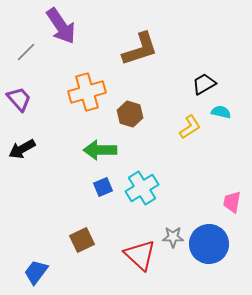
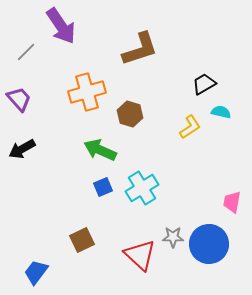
green arrow: rotated 24 degrees clockwise
